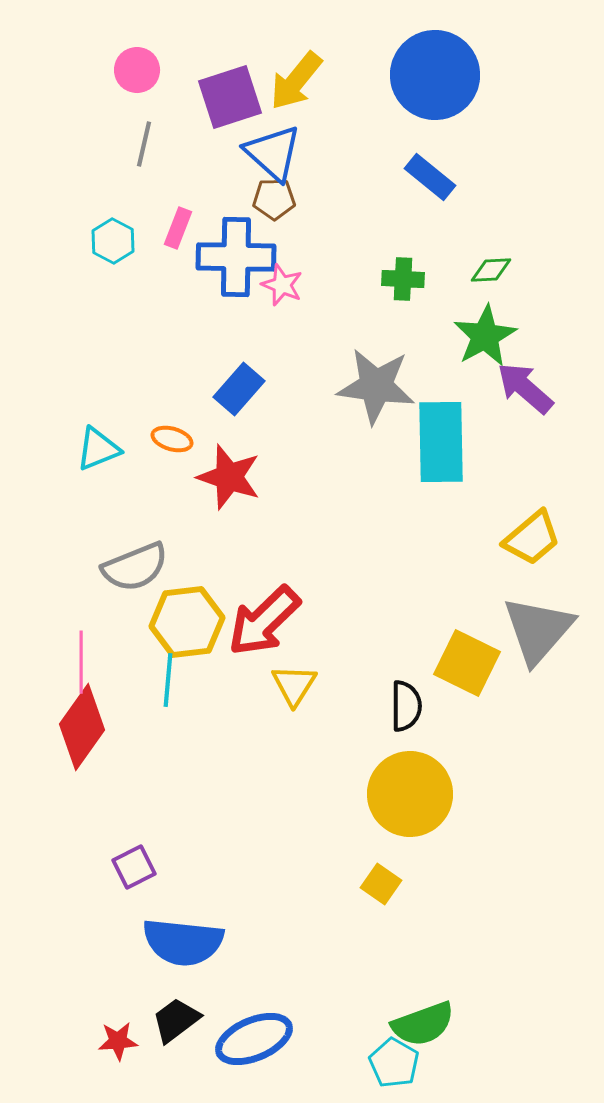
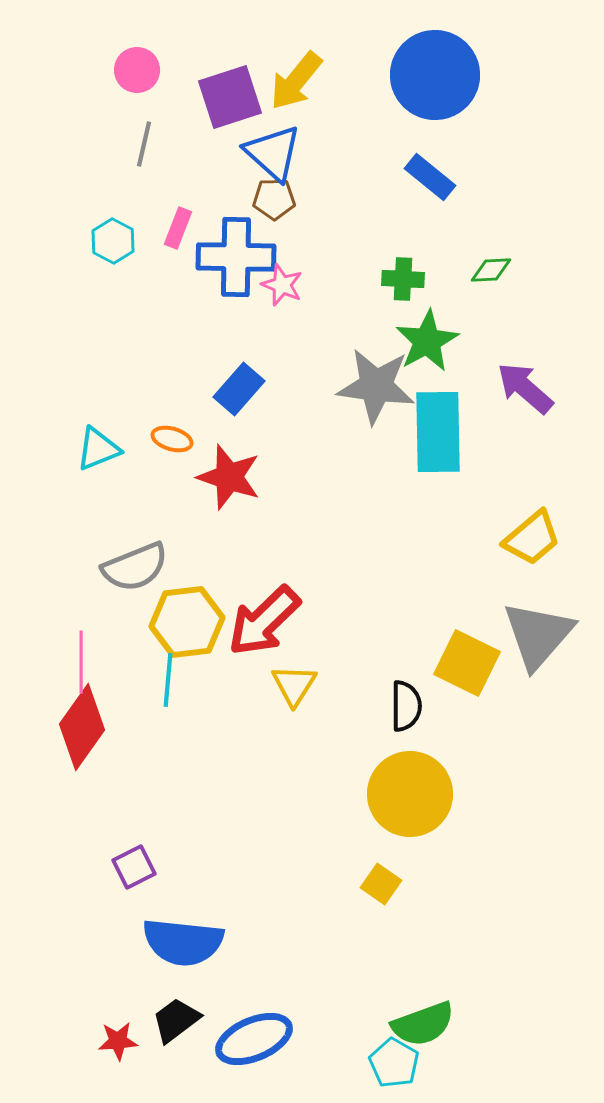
green star at (485, 336): moved 58 px left, 5 px down
cyan rectangle at (441, 442): moved 3 px left, 10 px up
gray triangle at (538, 630): moved 5 px down
